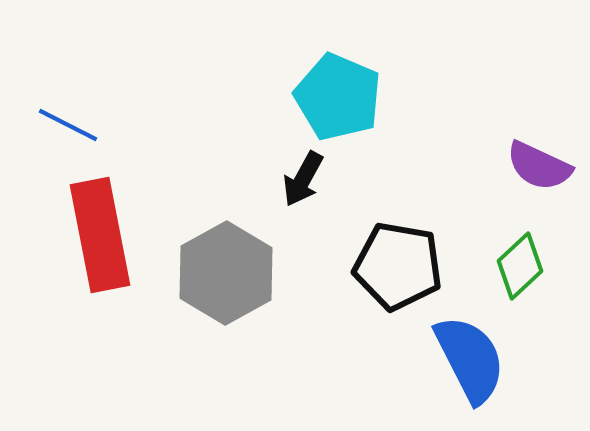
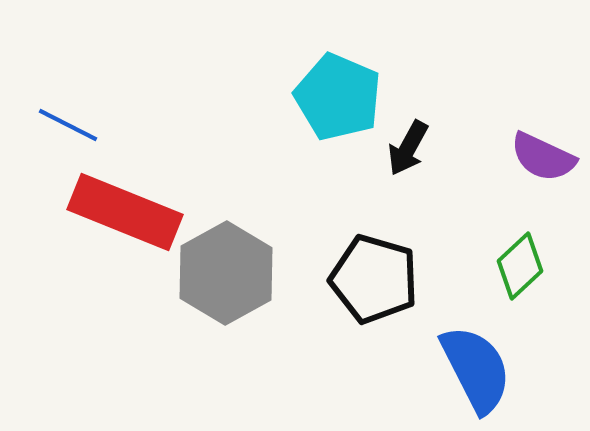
purple semicircle: moved 4 px right, 9 px up
black arrow: moved 105 px right, 31 px up
red rectangle: moved 25 px right, 23 px up; rotated 57 degrees counterclockwise
black pentagon: moved 24 px left, 13 px down; rotated 6 degrees clockwise
blue semicircle: moved 6 px right, 10 px down
